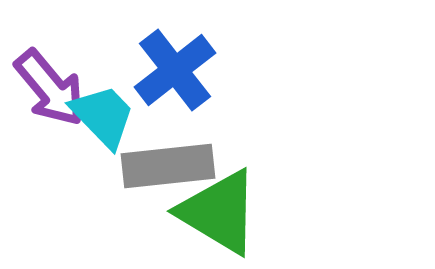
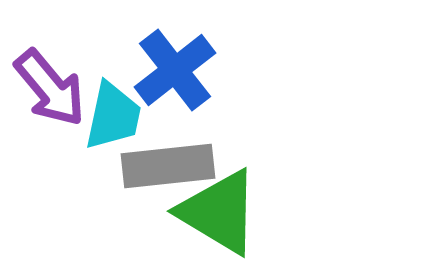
cyan trapezoid: moved 10 px right; rotated 56 degrees clockwise
